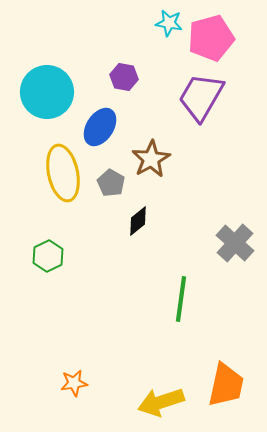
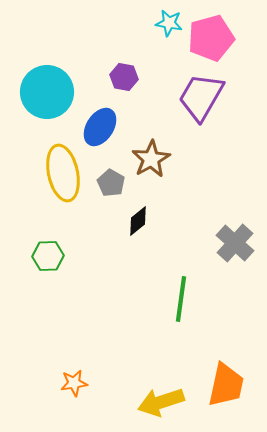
green hexagon: rotated 24 degrees clockwise
